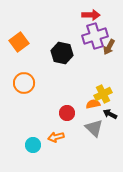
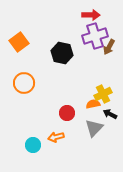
gray triangle: rotated 30 degrees clockwise
